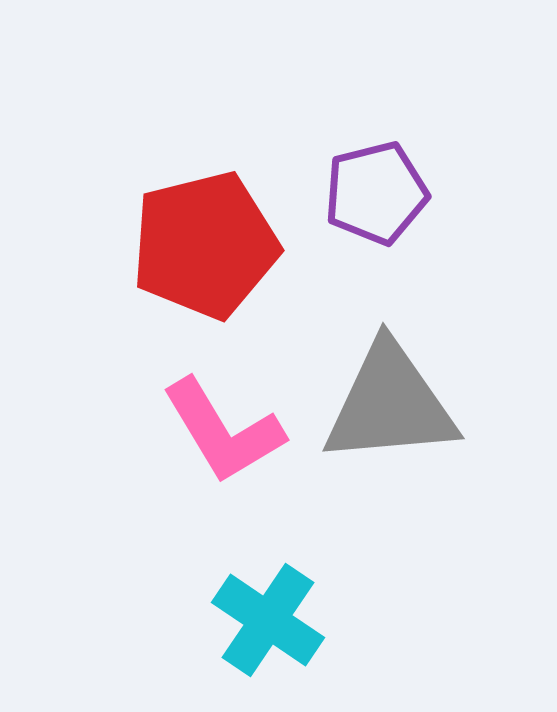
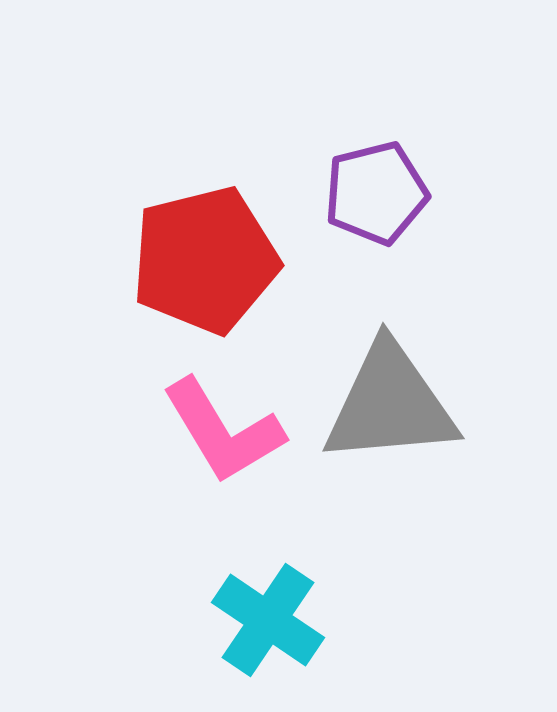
red pentagon: moved 15 px down
